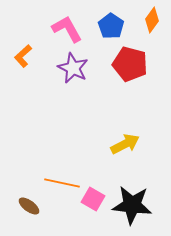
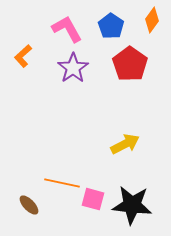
red pentagon: rotated 20 degrees clockwise
purple star: rotated 12 degrees clockwise
pink square: rotated 15 degrees counterclockwise
brown ellipse: moved 1 px up; rotated 10 degrees clockwise
